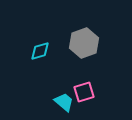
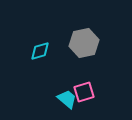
gray hexagon: rotated 8 degrees clockwise
cyan trapezoid: moved 3 px right, 3 px up
